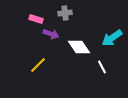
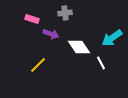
pink rectangle: moved 4 px left
white line: moved 1 px left, 4 px up
